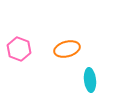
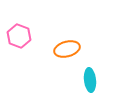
pink hexagon: moved 13 px up
